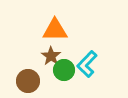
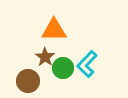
orange triangle: moved 1 px left
brown star: moved 6 px left, 1 px down
green circle: moved 1 px left, 2 px up
